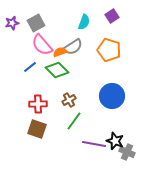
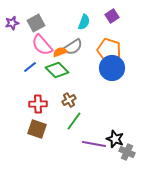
blue circle: moved 28 px up
black star: moved 2 px up
